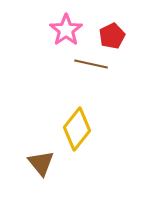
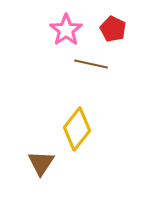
red pentagon: moved 1 px right, 7 px up; rotated 20 degrees counterclockwise
brown triangle: rotated 12 degrees clockwise
